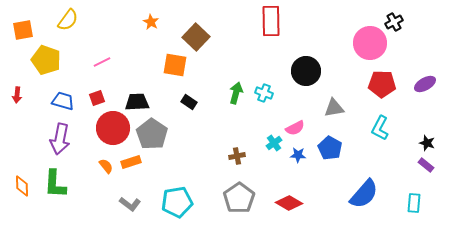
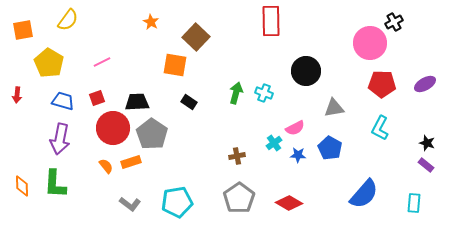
yellow pentagon at (46, 60): moved 3 px right, 3 px down; rotated 12 degrees clockwise
